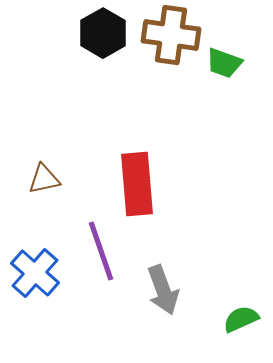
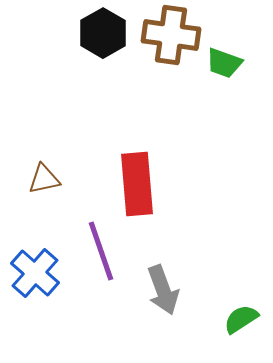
green semicircle: rotated 9 degrees counterclockwise
